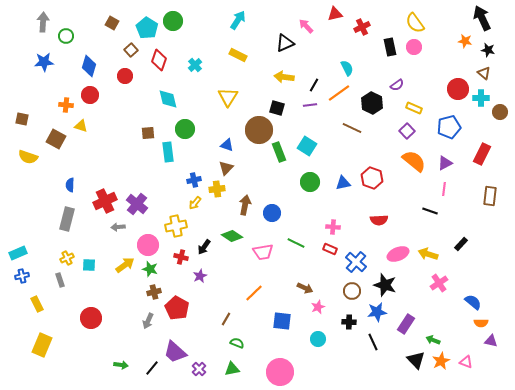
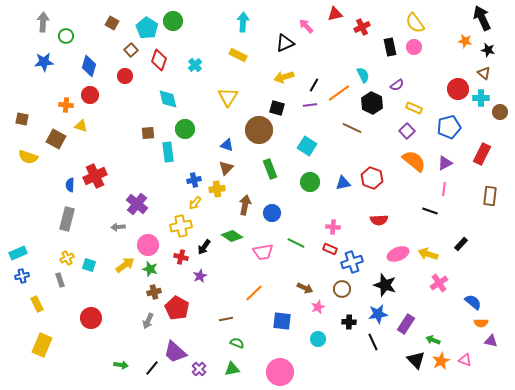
cyan arrow at (238, 20): moved 5 px right, 2 px down; rotated 30 degrees counterclockwise
cyan semicircle at (347, 68): moved 16 px right, 7 px down
yellow arrow at (284, 77): rotated 24 degrees counterclockwise
green rectangle at (279, 152): moved 9 px left, 17 px down
red cross at (105, 201): moved 10 px left, 25 px up
yellow cross at (176, 226): moved 5 px right
blue cross at (356, 262): moved 4 px left; rotated 30 degrees clockwise
cyan square at (89, 265): rotated 16 degrees clockwise
brown circle at (352, 291): moved 10 px left, 2 px up
blue star at (377, 312): moved 1 px right, 2 px down
brown line at (226, 319): rotated 48 degrees clockwise
pink triangle at (466, 362): moved 1 px left, 2 px up
